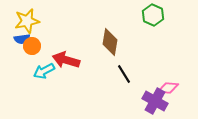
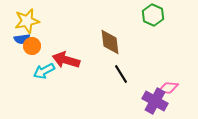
brown diamond: rotated 16 degrees counterclockwise
black line: moved 3 px left
